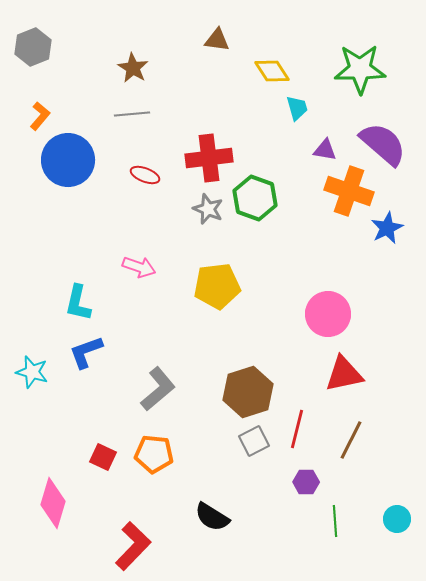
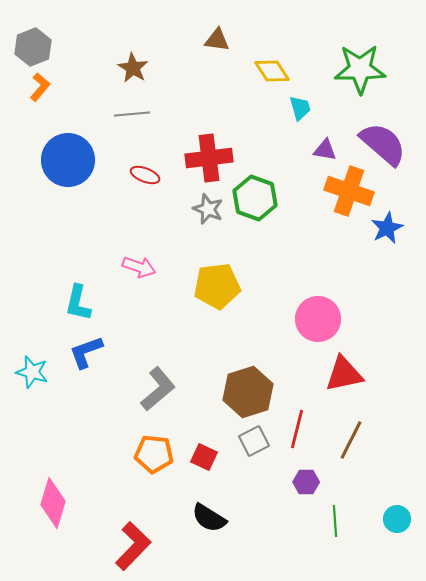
cyan trapezoid: moved 3 px right
orange L-shape: moved 29 px up
pink circle: moved 10 px left, 5 px down
red square: moved 101 px right
black semicircle: moved 3 px left, 1 px down
